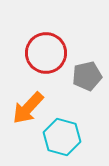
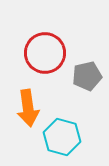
red circle: moved 1 px left
orange arrow: rotated 51 degrees counterclockwise
